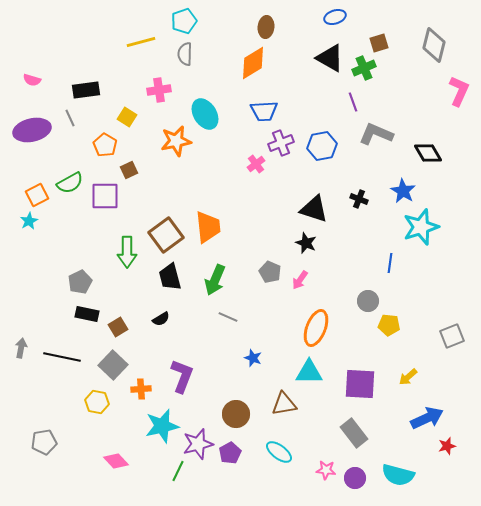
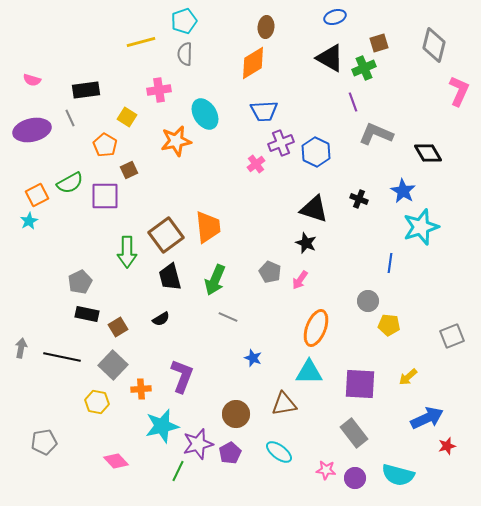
blue hexagon at (322, 146): moved 6 px left, 6 px down; rotated 24 degrees counterclockwise
